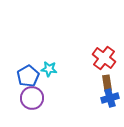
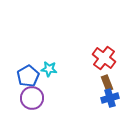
brown rectangle: rotated 14 degrees counterclockwise
